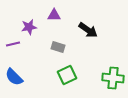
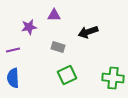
black arrow: moved 2 px down; rotated 126 degrees clockwise
purple line: moved 6 px down
blue semicircle: moved 1 px left, 1 px down; rotated 42 degrees clockwise
